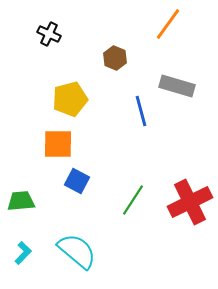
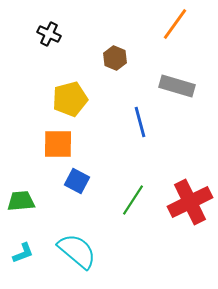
orange line: moved 7 px right
blue line: moved 1 px left, 11 px down
cyan L-shape: rotated 25 degrees clockwise
